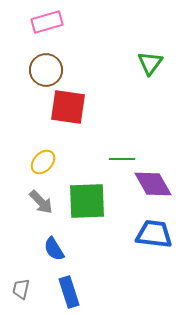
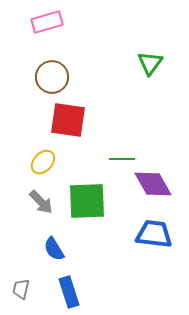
brown circle: moved 6 px right, 7 px down
red square: moved 13 px down
